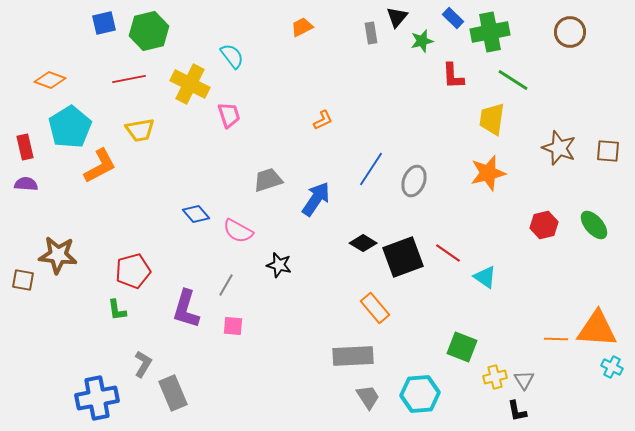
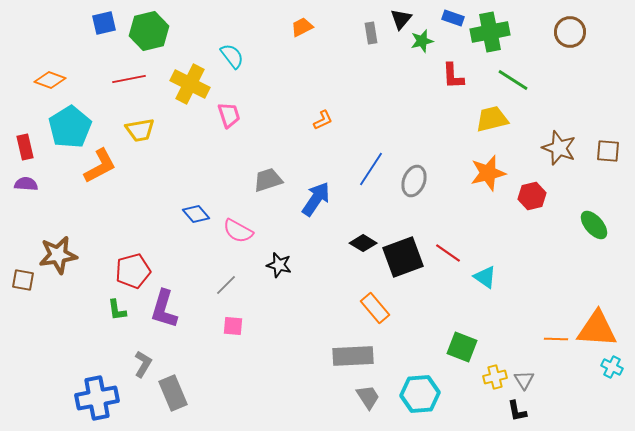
black triangle at (397, 17): moved 4 px right, 2 px down
blue rectangle at (453, 18): rotated 25 degrees counterclockwise
yellow trapezoid at (492, 119): rotated 68 degrees clockwise
red hexagon at (544, 225): moved 12 px left, 29 px up
brown star at (58, 255): rotated 15 degrees counterclockwise
gray line at (226, 285): rotated 15 degrees clockwise
purple L-shape at (186, 309): moved 22 px left
